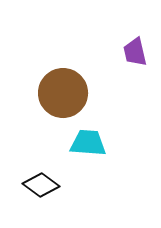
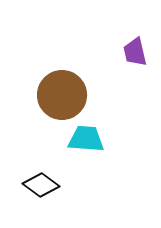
brown circle: moved 1 px left, 2 px down
cyan trapezoid: moved 2 px left, 4 px up
